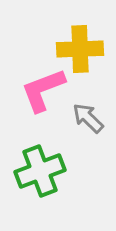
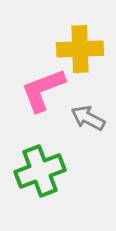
gray arrow: rotated 16 degrees counterclockwise
